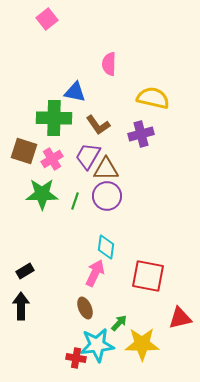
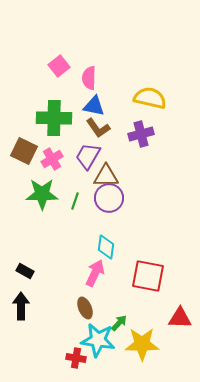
pink square: moved 12 px right, 47 px down
pink semicircle: moved 20 px left, 14 px down
blue triangle: moved 19 px right, 14 px down
yellow semicircle: moved 3 px left
brown L-shape: moved 3 px down
brown square: rotated 8 degrees clockwise
brown triangle: moved 7 px down
purple circle: moved 2 px right, 2 px down
black rectangle: rotated 60 degrees clockwise
red triangle: rotated 15 degrees clockwise
cyan star: moved 1 px right, 5 px up; rotated 16 degrees clockwise
